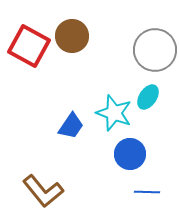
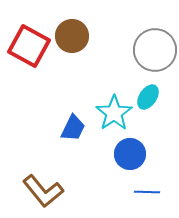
cyan star: rotated 18 degrees clockwise
blue trapezoid: moved 2 px right, 2 px down; rotated 8 degrees counterclockwise
